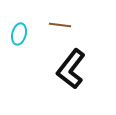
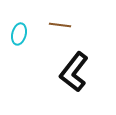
black L-shape: moved 3 px right, 3 px down
